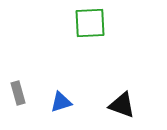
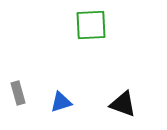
green square: moved 1 px right, 2 px down
black triangle: moved 1 px right, 1 px up
